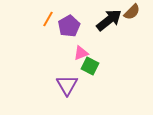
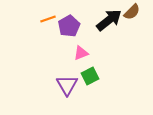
orange line: rotated 42 degrees clockwise
green square: moved 10 px down; rotated 36 degrees clockwise
